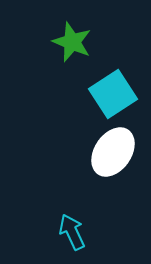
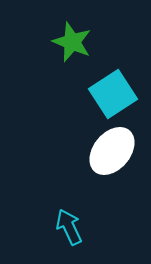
white ellipse: moved 1 px left, 1 px up; rotated 6 degrees clockwise
cyan arrow: moved 3 px left, 5 px up
